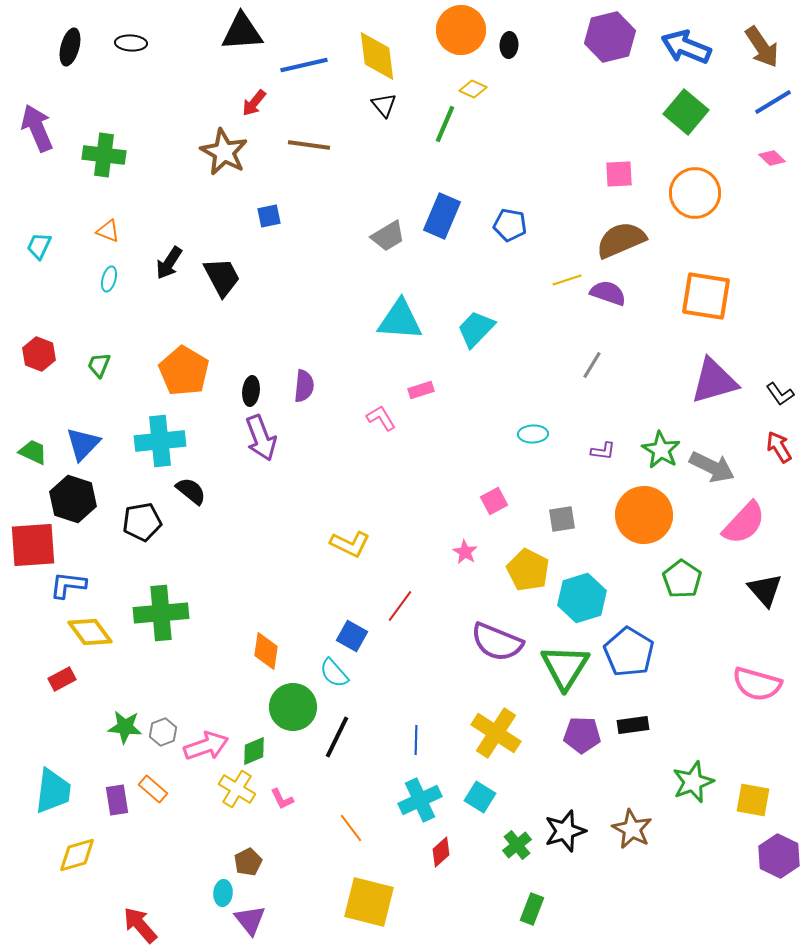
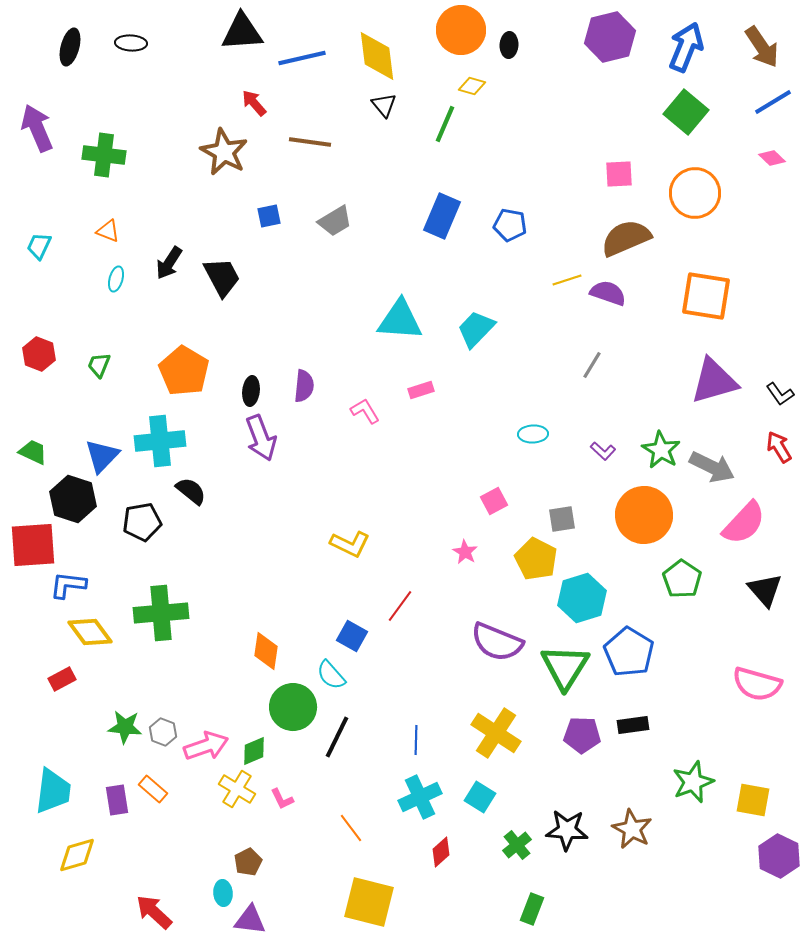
blue arrow at (686, 47): rotated 90 degrees clockwise
blue line at (304, 65): moved 2 px left, 7 px up
yellow diamond at (473, 89): moved 1 px left, 3 px up; rotated 8 degrees counterclockwise
red arrow at (254, 103): rotated 100 degrees clockwise
brown line at (309, 145): moved 1 px right, 3 px up
gray trapezoid at (388, 236): moved 53 px left, 15 px up
brown semicircle at (621, 240): moved 5 px right, 2 px up
cyan ellipse at (109, 279): moved 7 px right
pink L-shape at (381, 418): moved 16 px left, 7 px up
blue triangle at (83, 444): moved 19 px right, 12 px down
purple L-shape at (603, 451): rotated 35 degrees clockwise
yellow pentagon at (528, 570): moved 8 px right, 11 px up
cyan semicircle at (334, 673): moved 3 px left, 2 px down
gray hexagon at (163, 732): rotated 20 degrees counterclockwise
cyan cross at (420, 800): moved 3 px up
black star at (565, 831): moved 2 px right, 1 px up; rotated 21 degrees clockwise
cyan ellipse at (223, 893): rotated 10 degrees counterclockwise
purple triangle at (250, 920): rotated 44 degrees counterclockwise
red arrow at (140, 925): moved 14 px right, 13 px up; rotated 6 degrees counterclockwise
